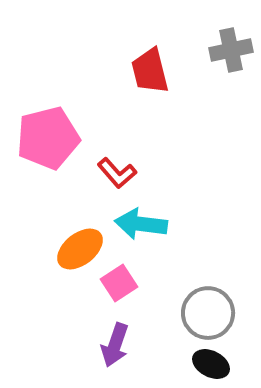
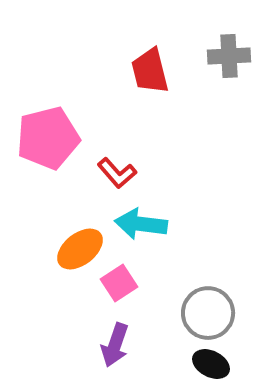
gray cross: moved 2 px left, 6 px down; rotated 9 degrees clockwise
